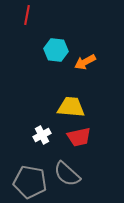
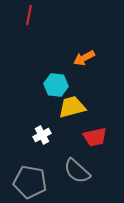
red line: moved 2 px right
cyan hexagon: moved 35 px down
orange arrow: moved 1 px left, 4 px up
yellow trapezoid: moved 1 px right; rotated 20 degrees counterclockwise
red trapezoid: moved 16 px right
gray semicircle: moved 10 px right, 3 px up
